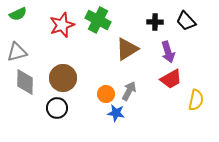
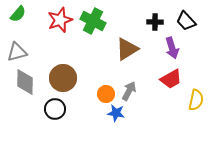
green semicircle: rotated 24 degrees counterclockwise
green cross: moved 5 px left, 1 px down
red star: moved 2 px left, 5 px up
purple arrow: moved 4 px right, 4 px up
black circle: moved 2 px left, 1 px down
